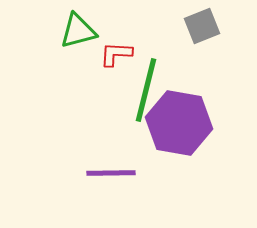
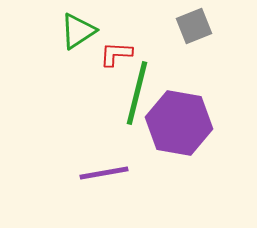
gray square: moved 8 px left
green triangle: rotated 18 degrees counterclockwise
green line: moved 9 px left, 3 px down
purple line: moved 7 px left; rotated 9 degrees counterclockwise
